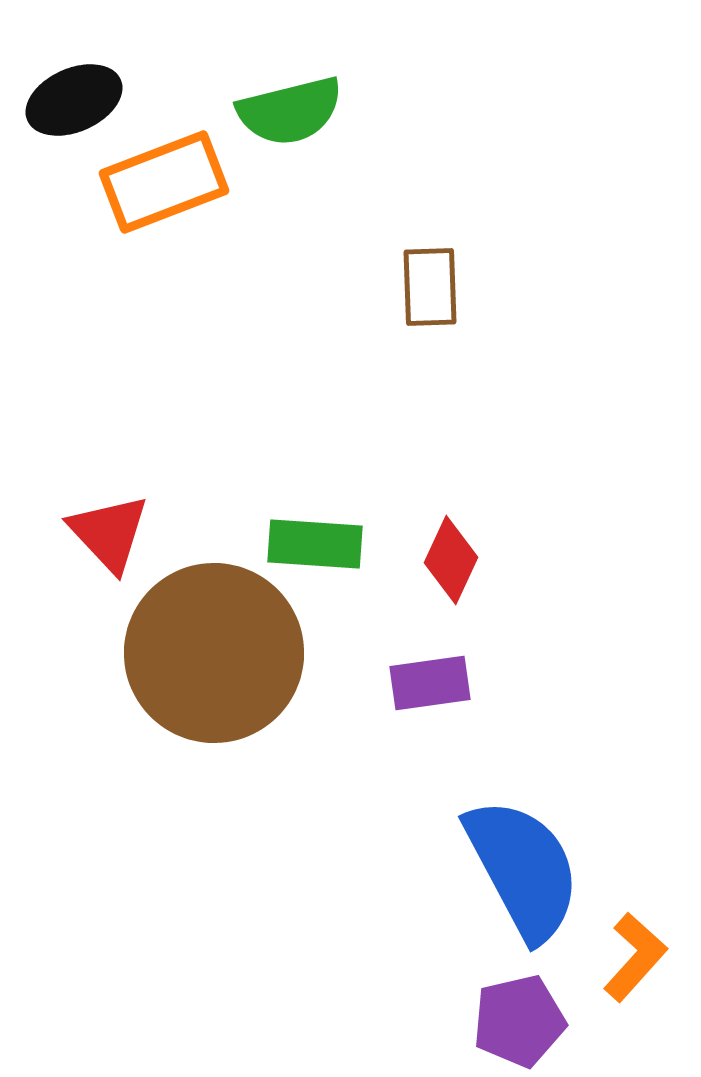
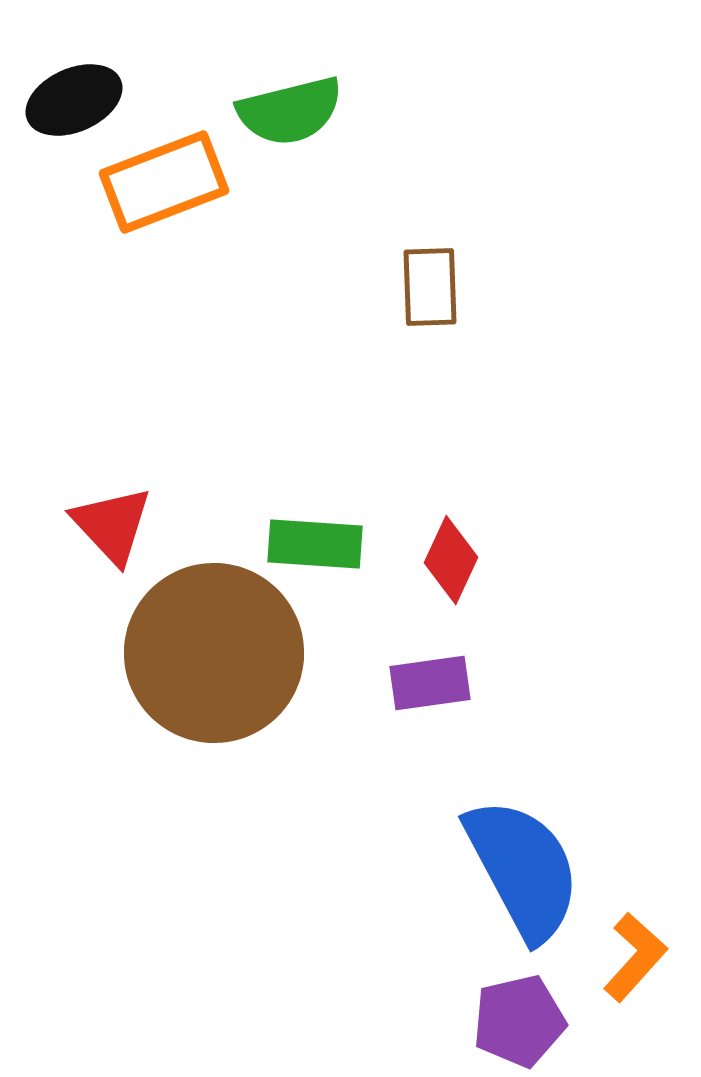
red triangle: moved 3 px right, 8 px up
